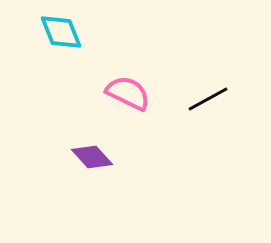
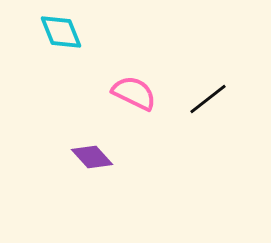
pink semicircle: moved 6 px right
black line: rotated 9 degrees counterclockwise
